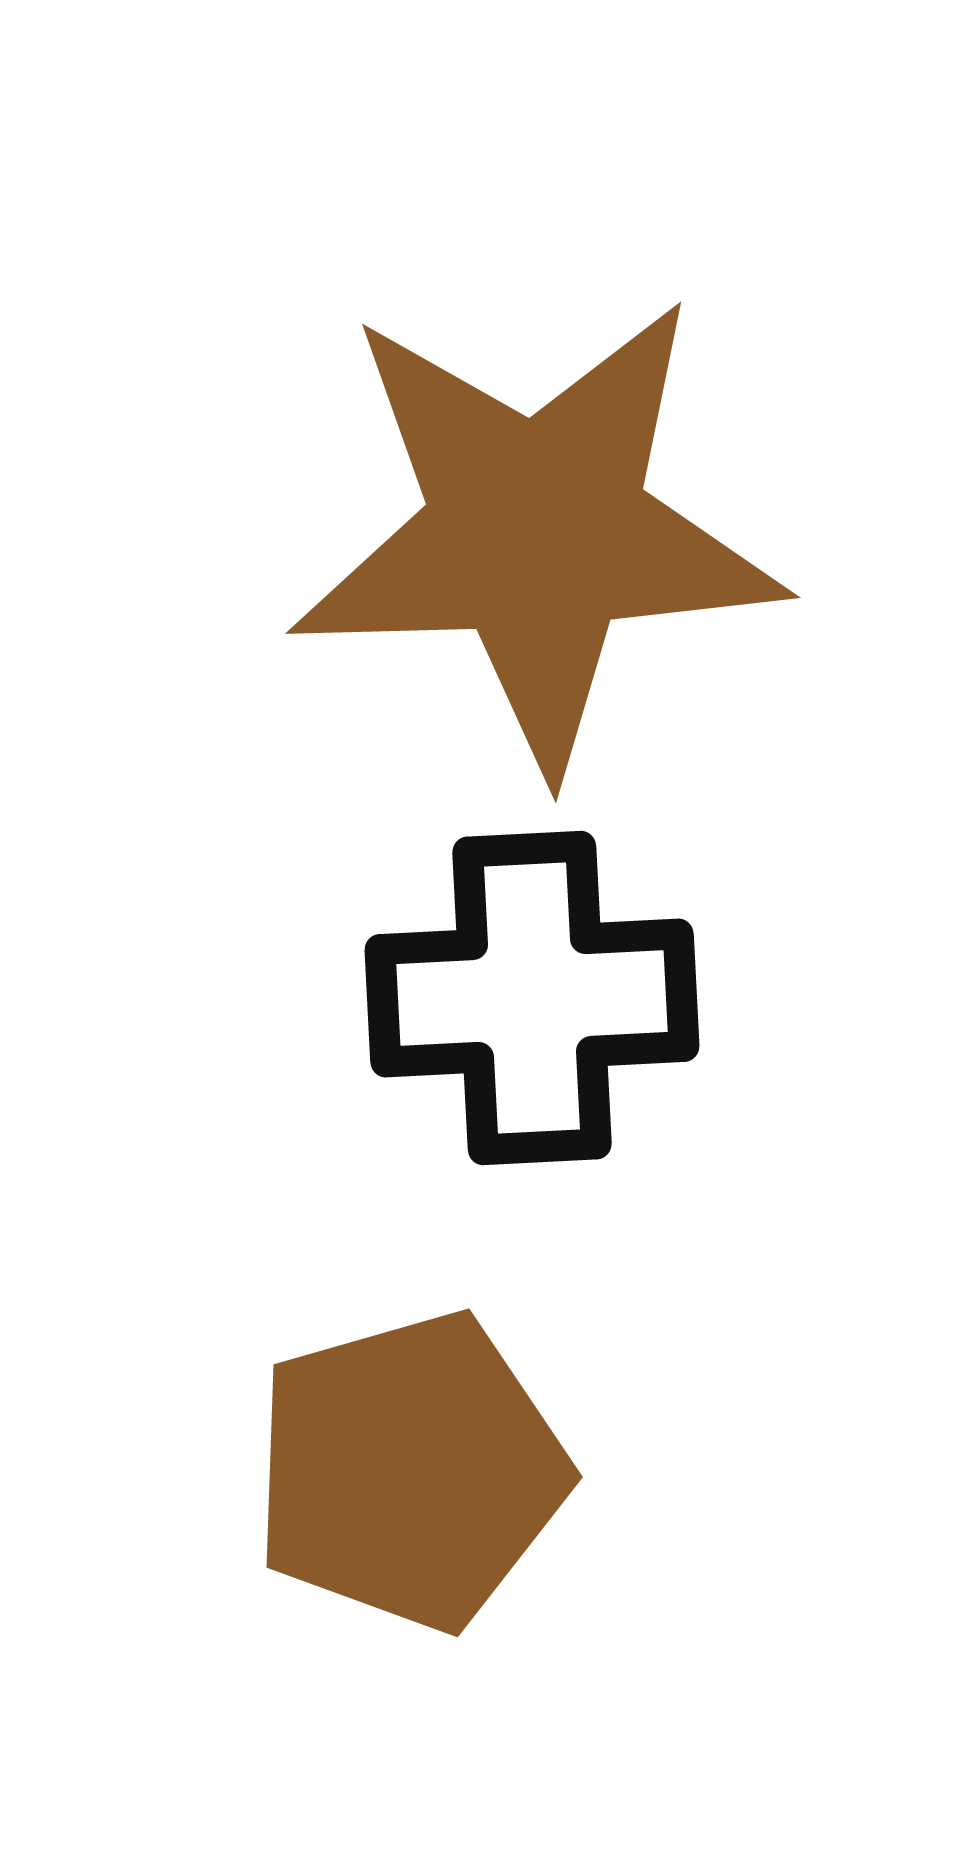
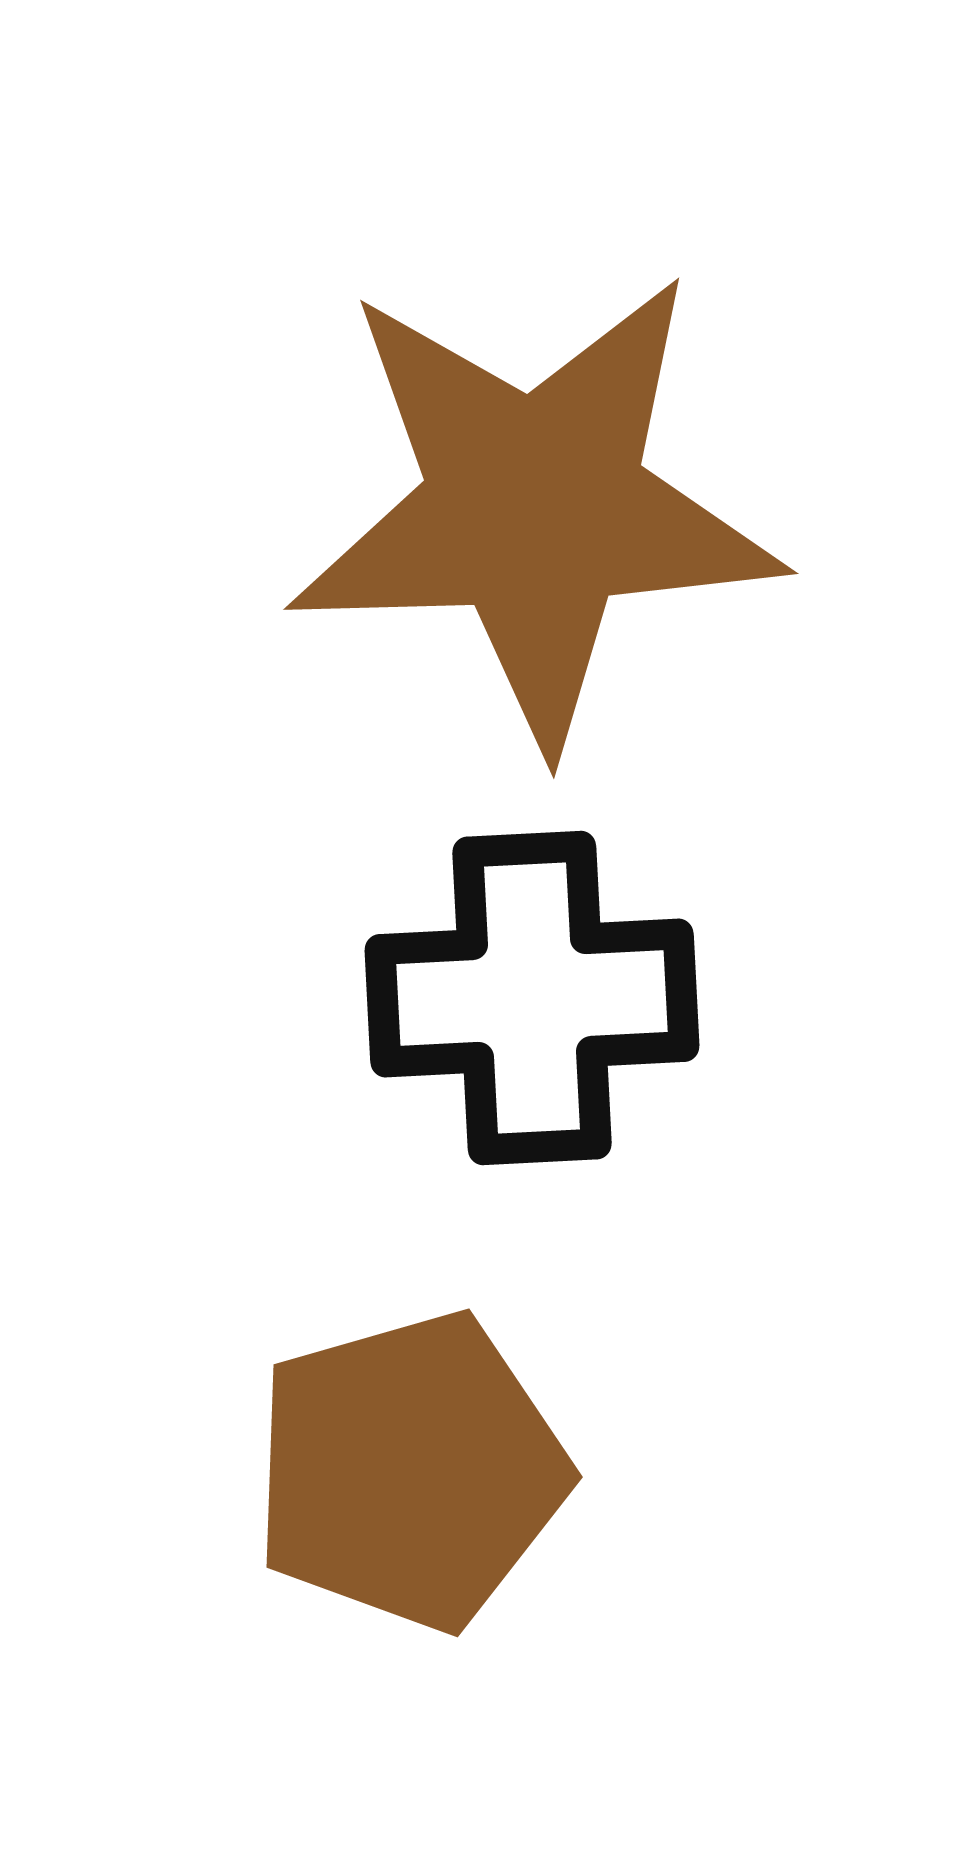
brown star: moved 2 px left, 24 px up
